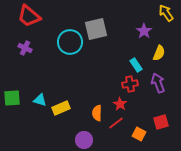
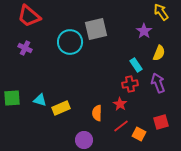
yellow arrow: moved 5 px left, 1 px up
red line: moved 5 px right, 3 px down
